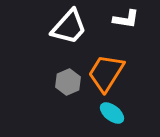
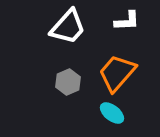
white L-shape: moved 1 px right, 2 px down; rotated 12 degrees counterclockwise
white trapezoid: moved 1 px left
orange trapezoid: moved 11 px right; rotated 9 degrees clockwise
